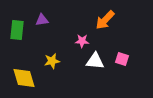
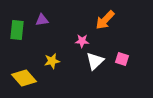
white triangle: rotated 48 degrees counterclockwise
yellow diamond: rotated 25 degrees counterclockwise
